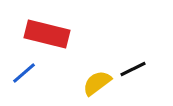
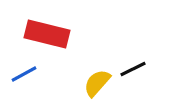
blue line: moved 1 px down; rotated 12 degrees clockwise
yellow semicircle: rotated 12 degrees counterclockwise
